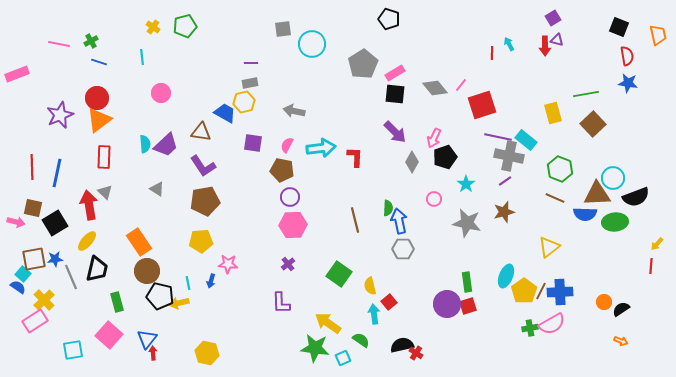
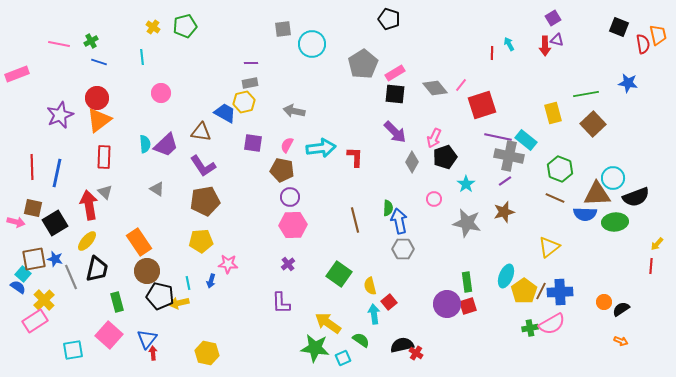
red semicircle at (627, 56): moved 16 px right, 12 px up
blue star at (55, 259): rotated 21 degrees clockwise
